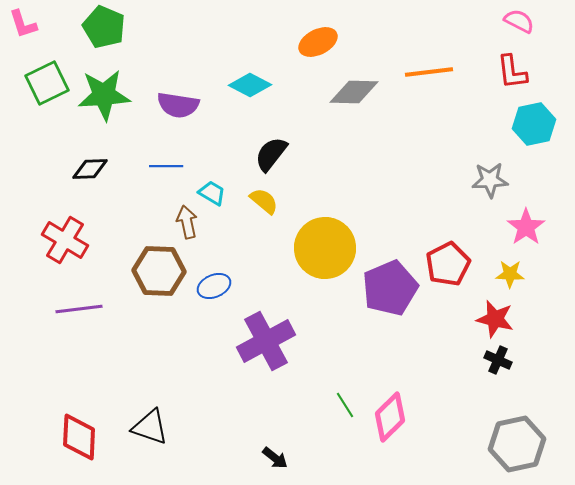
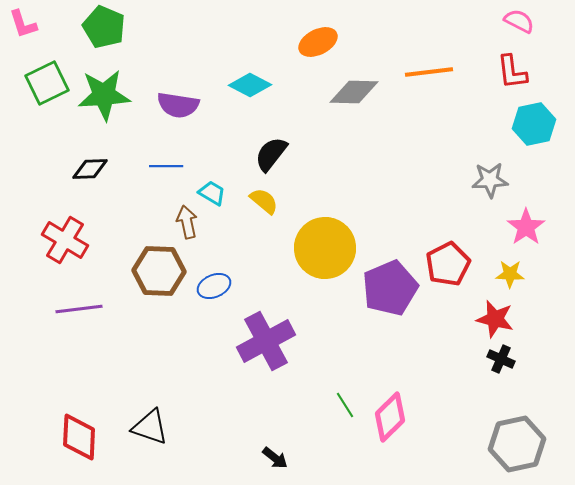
black cross: moved 3 px right, 1 px up
